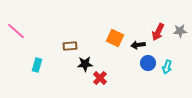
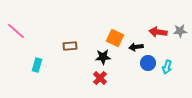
red arrow: rotated 72 degrees clockwise
black arrow: moved 2 px left, 2 px down
black star: moved 18 px right, 7 px up
